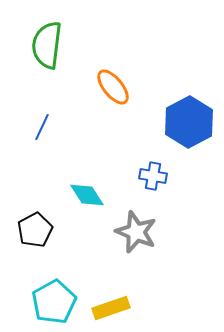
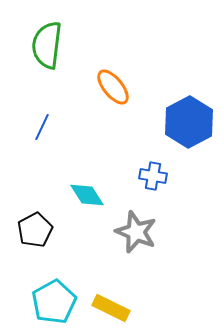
yellow rectangle: rotated 45 degrees clockwise
